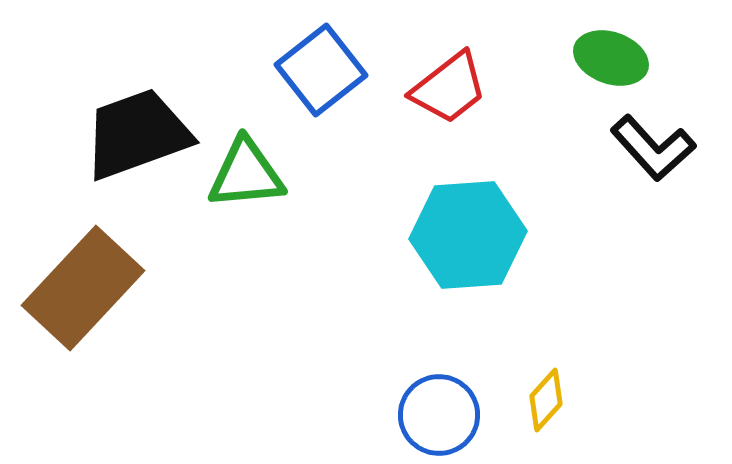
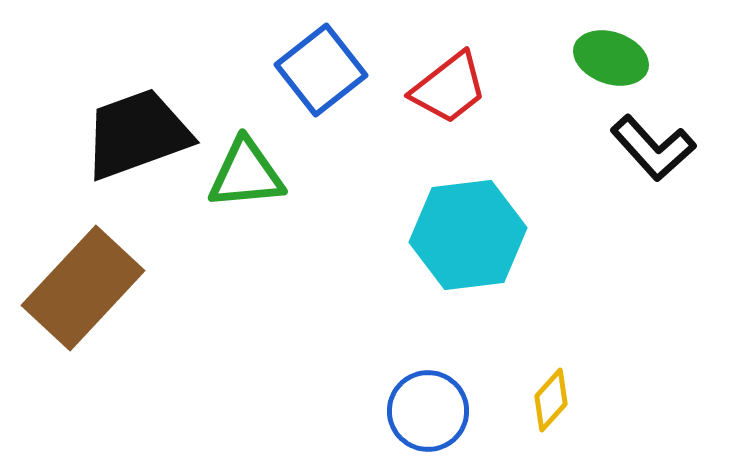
cyan hexagon: rotated 3 degrees counterclockwise
yellow diamond: moved 5 px right
blue circle: moved 11 px left, 4 px up
